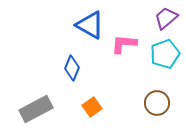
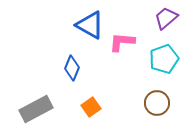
pink L-shape: moved 2 px left, 2 px up
cyan pentagon: moved 1 px left, 5 px down
orange square: moved 1 px left
